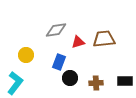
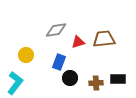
black rectangle: moved 7 px left, 2 px up
